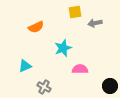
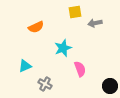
pink semicircle: rotated 70 degrees clockwise
gray cross: moved 1 px right, 3 px up
